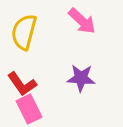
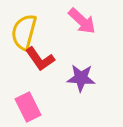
red L-shape: moved 18 px right, 25 px up
pink rectangle: moved 1 px left, 2 px up
